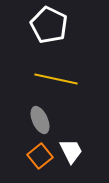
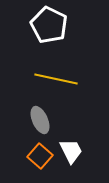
orange square: rotated 10 degrees counterclockwise
